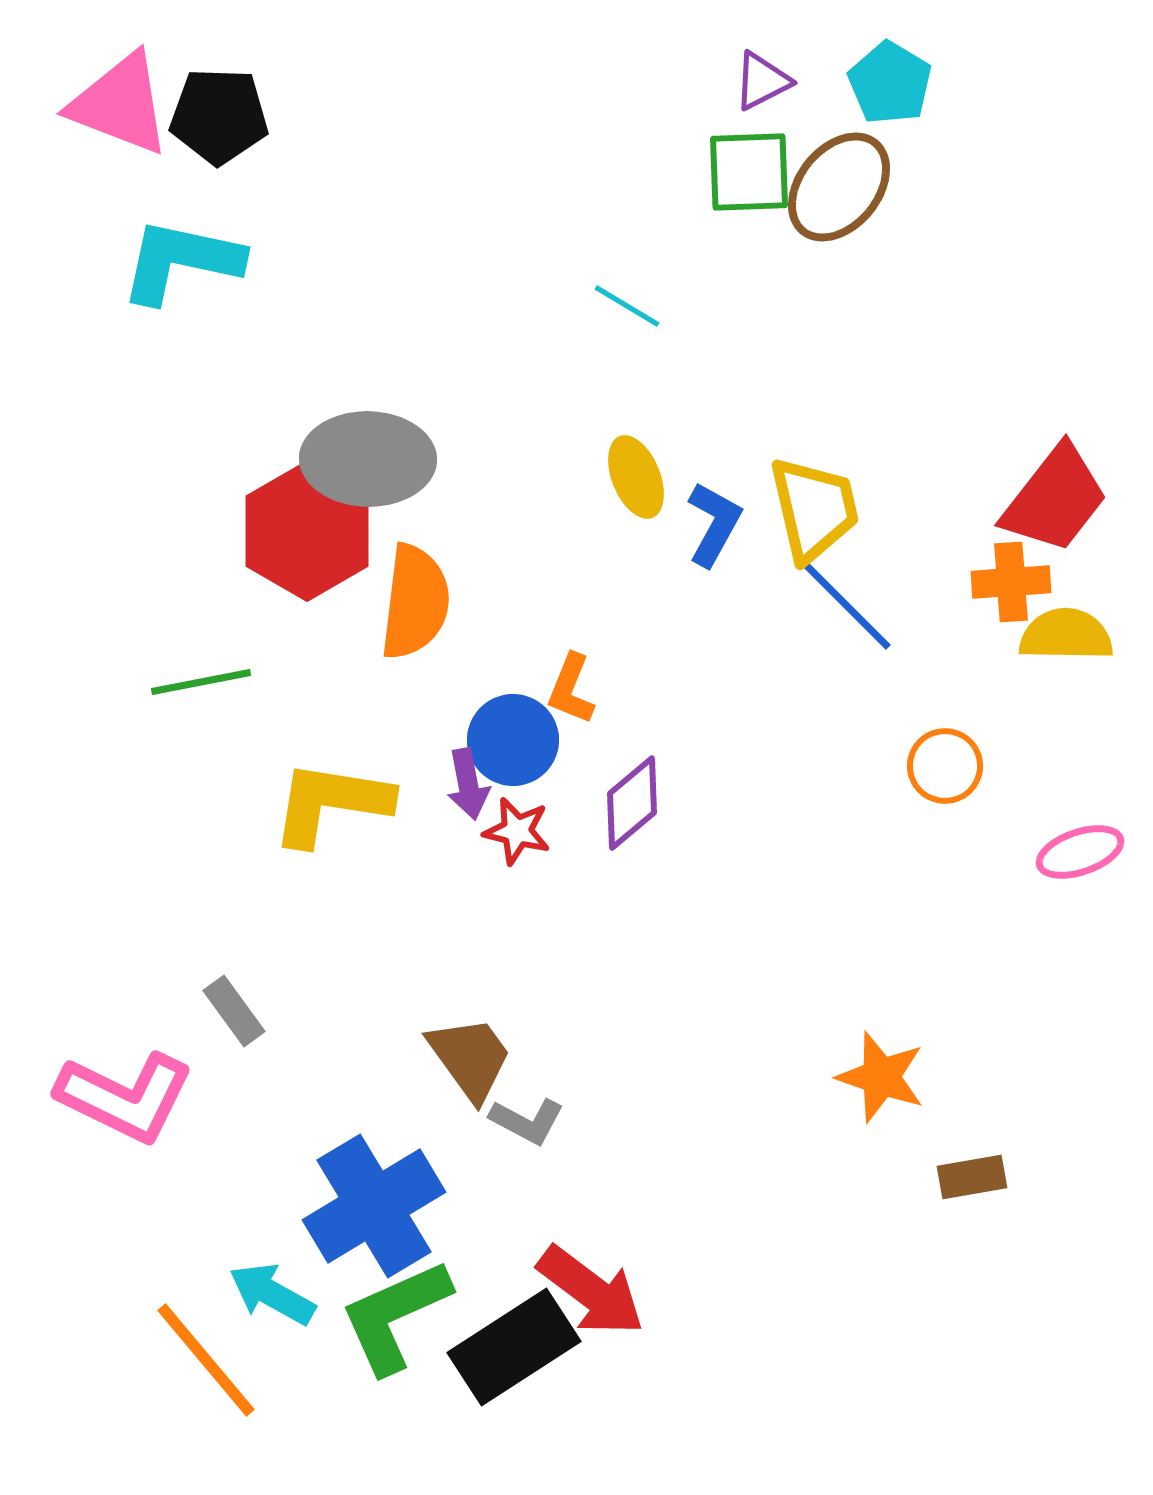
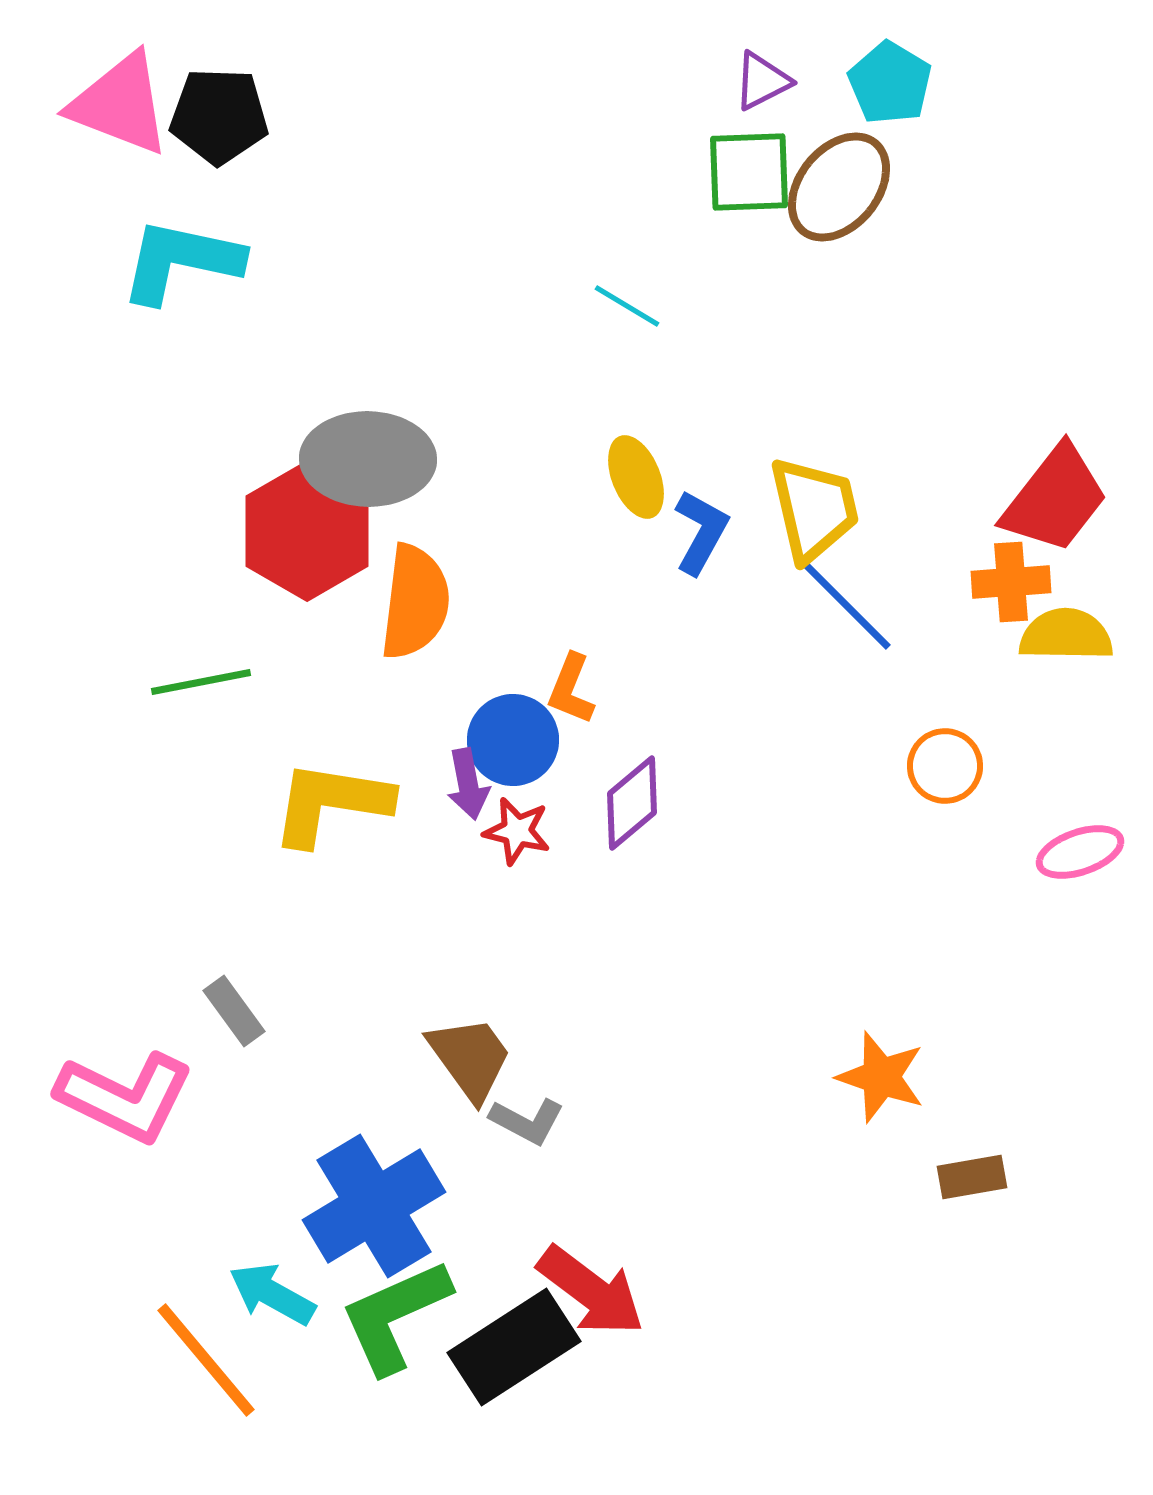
blue L-shape: moved 13 px left, 8 px down
